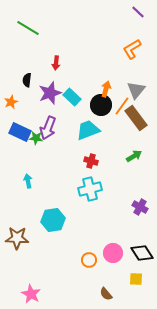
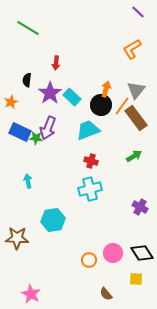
purple star: rotated 15 degrees counterclockwise
